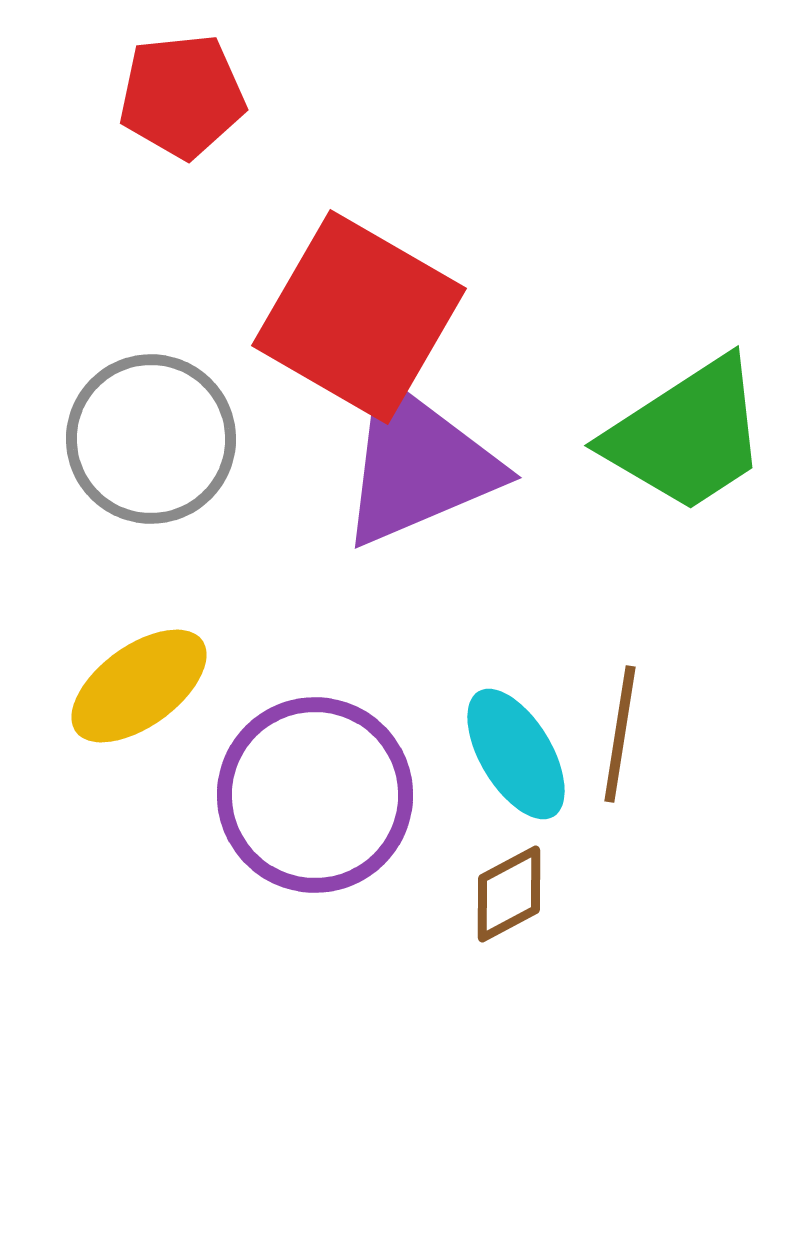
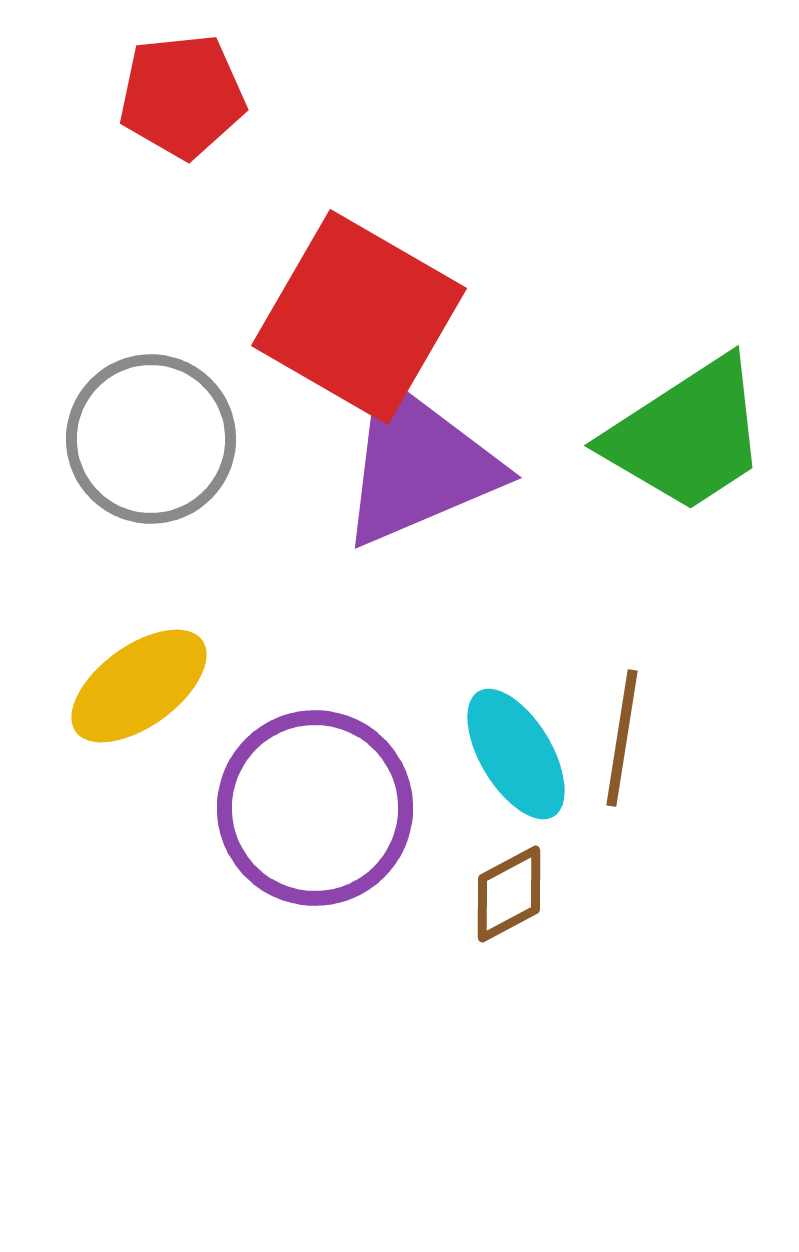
brown line: moved 2 px right, 4 px down
purple circle: moved 13 px down
